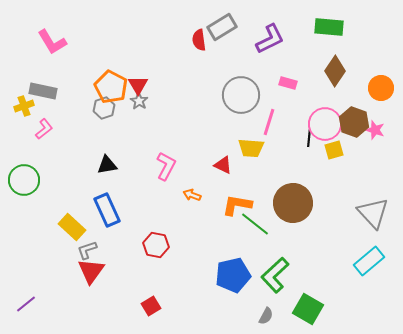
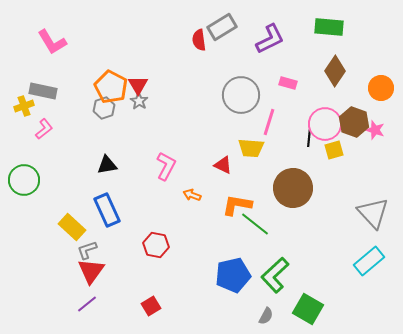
brown circle at (293, 203): moved 15 px up
purple line at (26, 304): moved 61 px right
